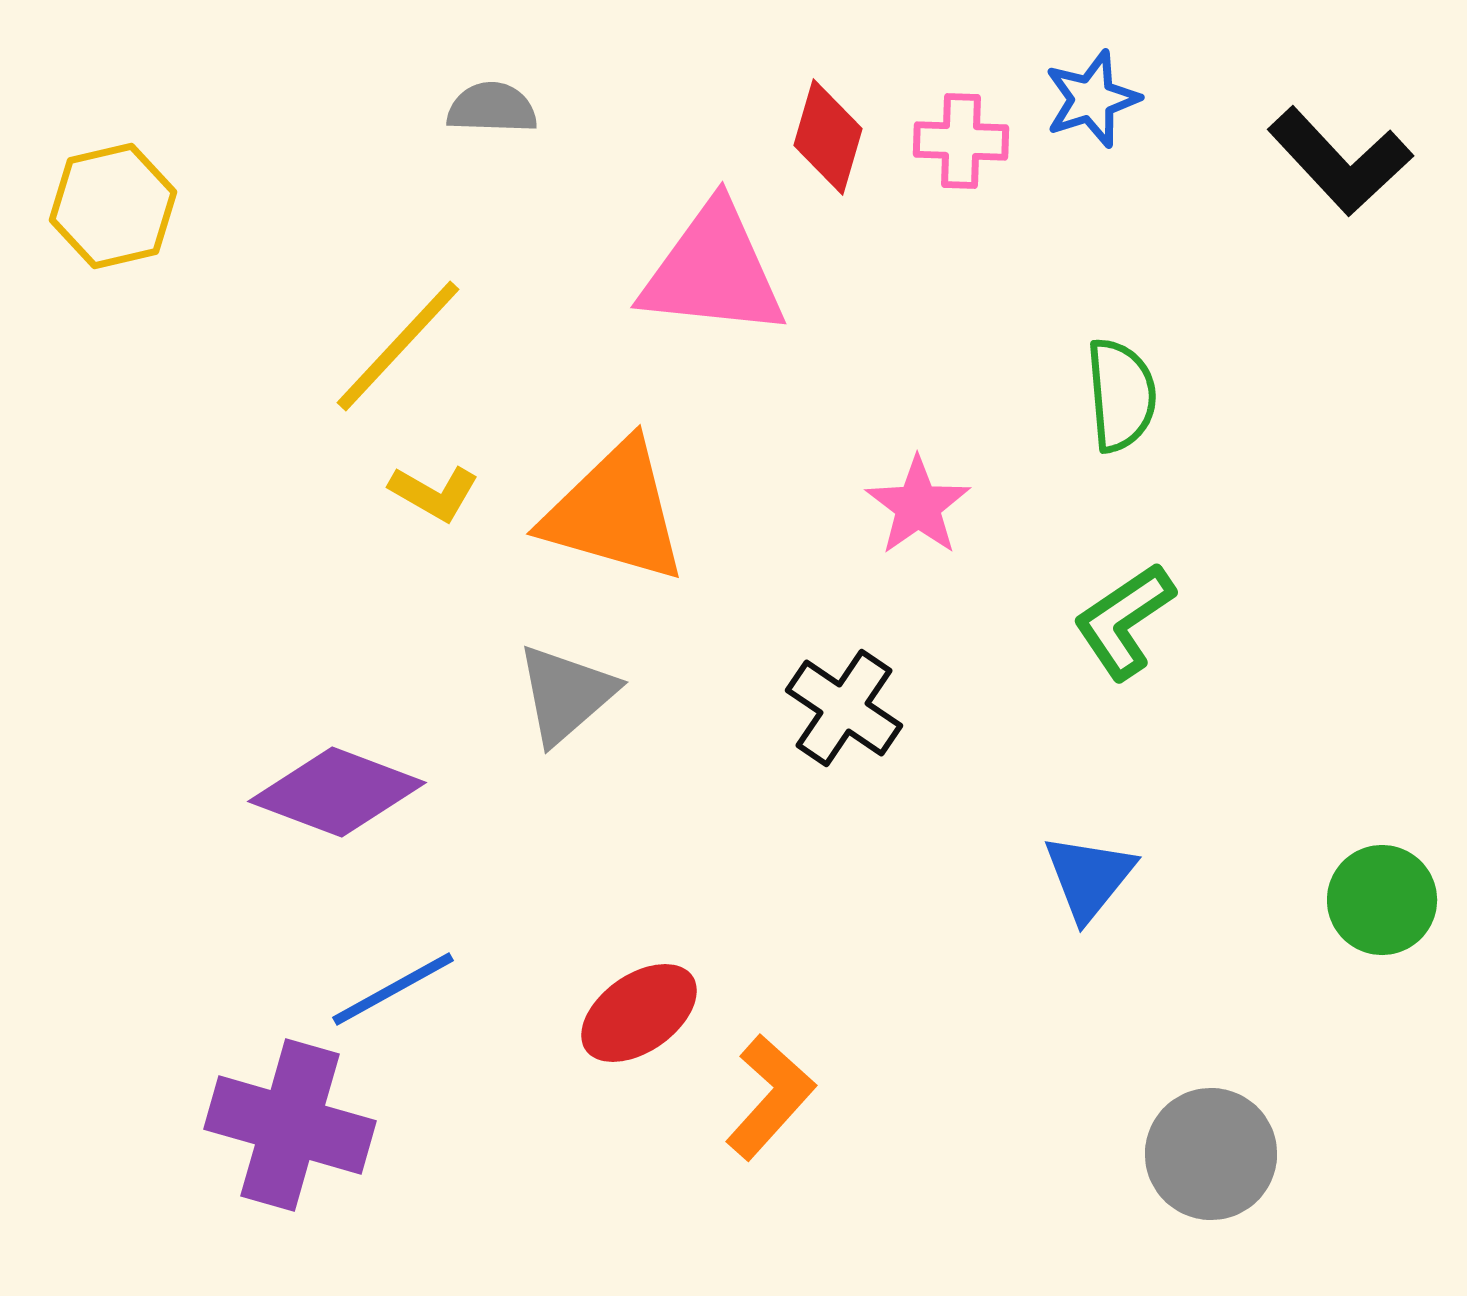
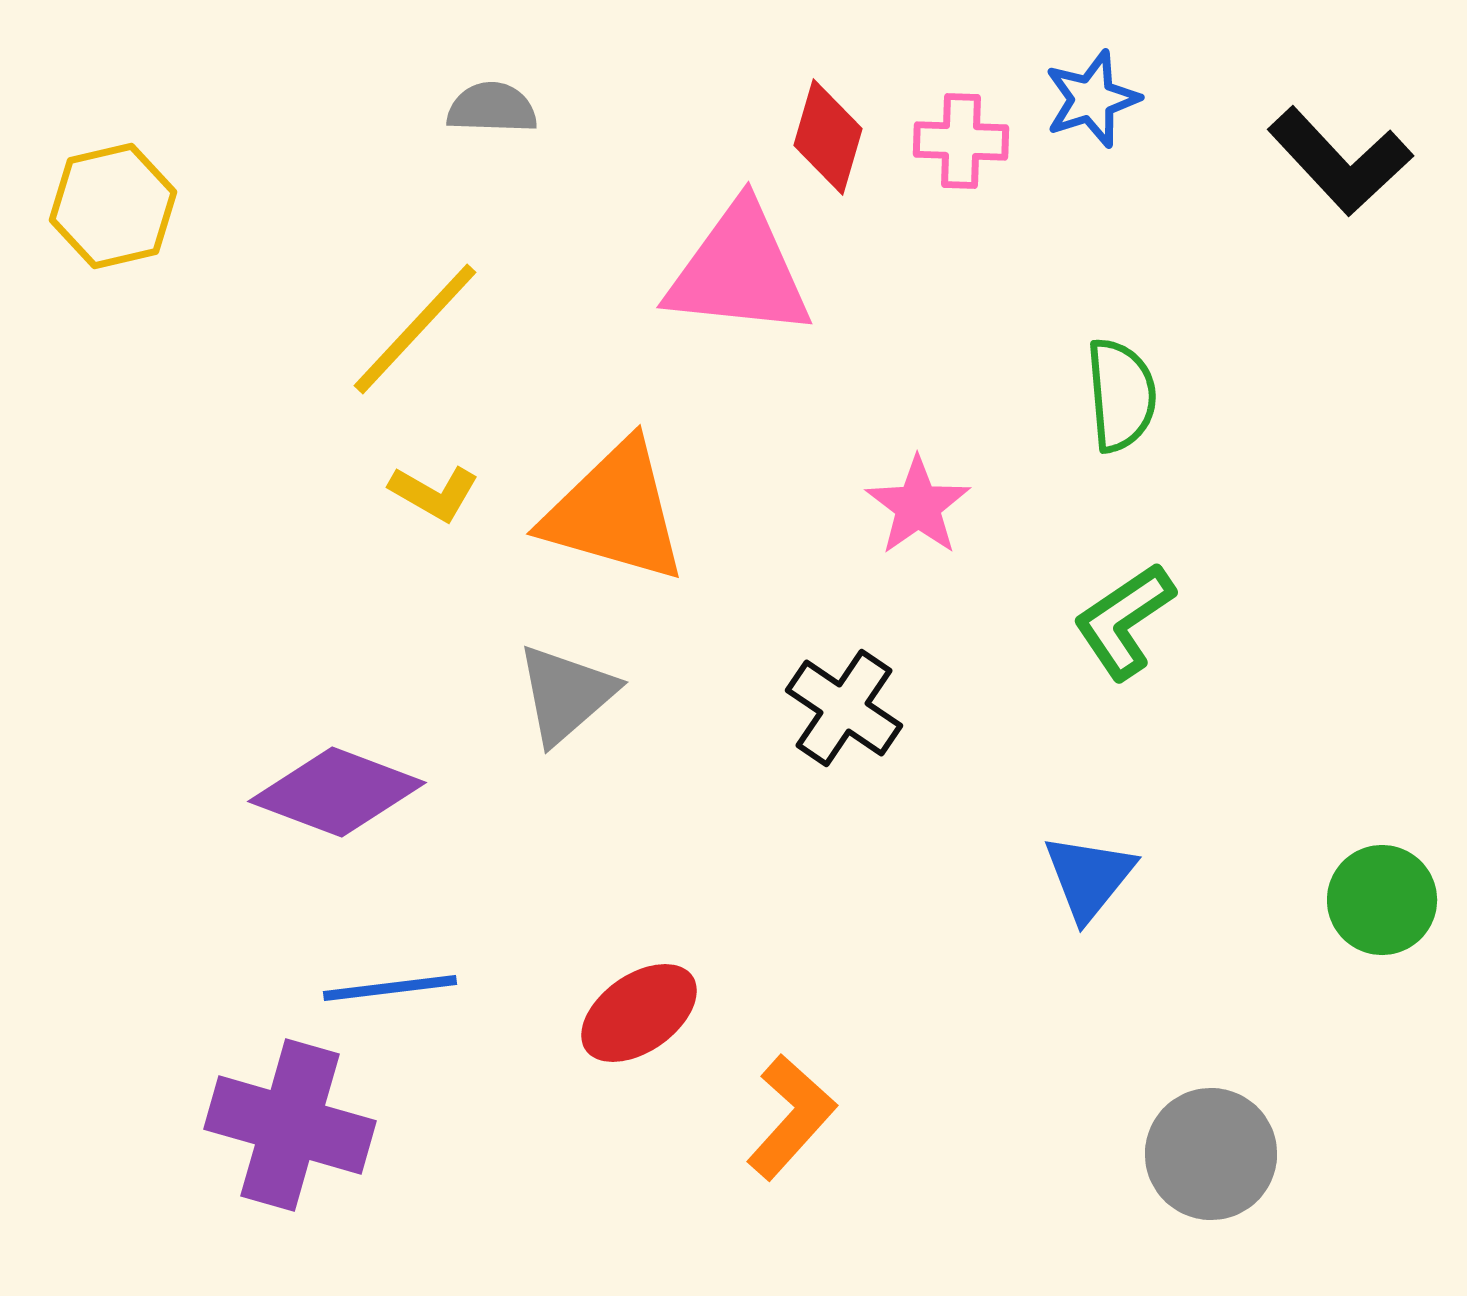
pink triangle: moved 26 px right
yellow line: moved 17 px right, 17 px up
blue line: moved 3 px left, 1 px up; rotated 22 degrees clockwise
orange L-shape: moved 21 px right, 20 px down
